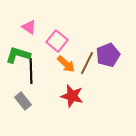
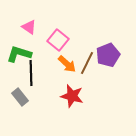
pink square: moved 1 px right, 1 px up
green L-shape: moved 1 px right, 1 px up
orange arrow: moved 1 px right
black line: moved 2 px down
gray rectangle: moved 3 px left, 4 px up
